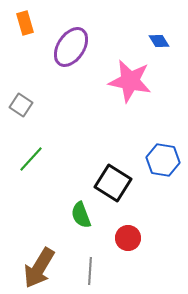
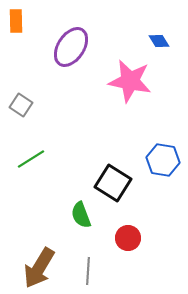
orange rectangle: moved 9 px left, 2 px up; rotated 15 degrees clockwise
green line: rotated 16 degrees clockwise
gray line: moved 2 px left
